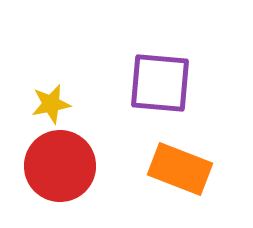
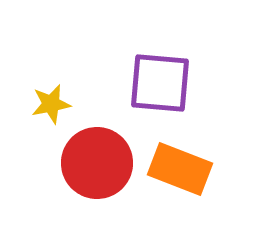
red circle: moved 37 px right, 3 px up
